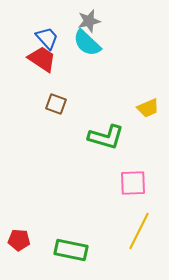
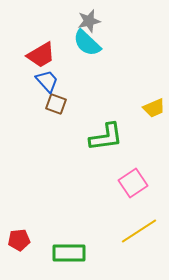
blue trapezoid: moved 43 px down
red trapezoid: moved 1 px left, 4 px up; rotated 116 degrees clockwise
yellow trapezoid: moved 6 px right
green L-shape: rotated 24 degrees counterclockwise
pink square: rotated 32 degrees counterclockwise
yellow line: rotated 30 degrees clockwise
red pentagon: rotated 10 degrees counterclockwise
green rectangle: moved 2 px left, 3 px down; rotated 12 degrees counterclockwise
